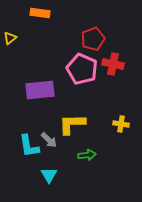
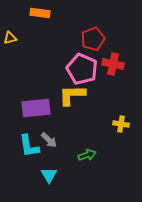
yellow triangle: rotated 24 degrees clockwise
purple rectangle: moved 4 px left, 18 px down
yellow L-shape: moved 29 px up
green arrow: rotated 12 degrees counterclockwise
